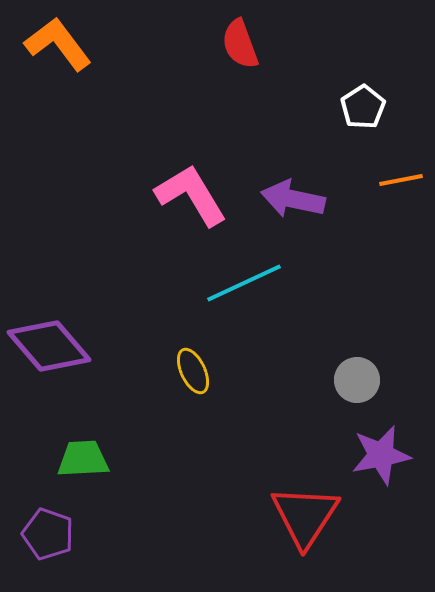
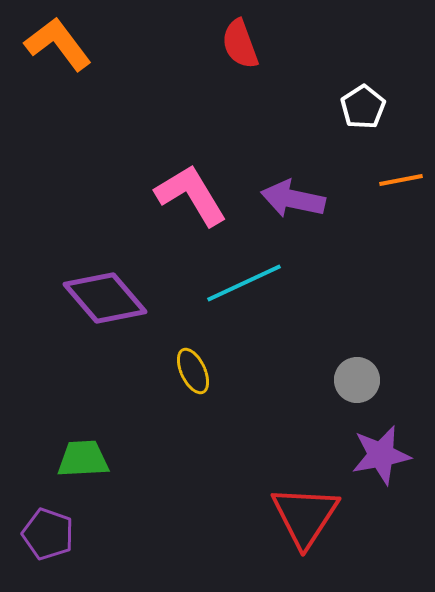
purple diamond: moved 56 px right, 48 px up
